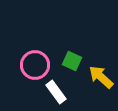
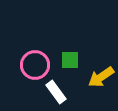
green square: moved 2 px left, 1 px up; rotated 24 degrees counterclockwise
yellow arrow: rotated 76 degrees counterclockwise
